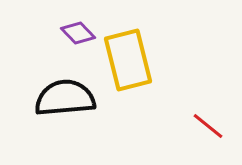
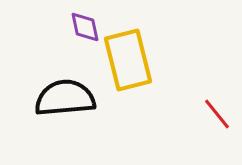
purple diamond: moved 7 px right, 6 px up; rotated 32 degrees clockwise
red line: moved 9 px right, 12 px up; rotated 12 degrees clockwise
